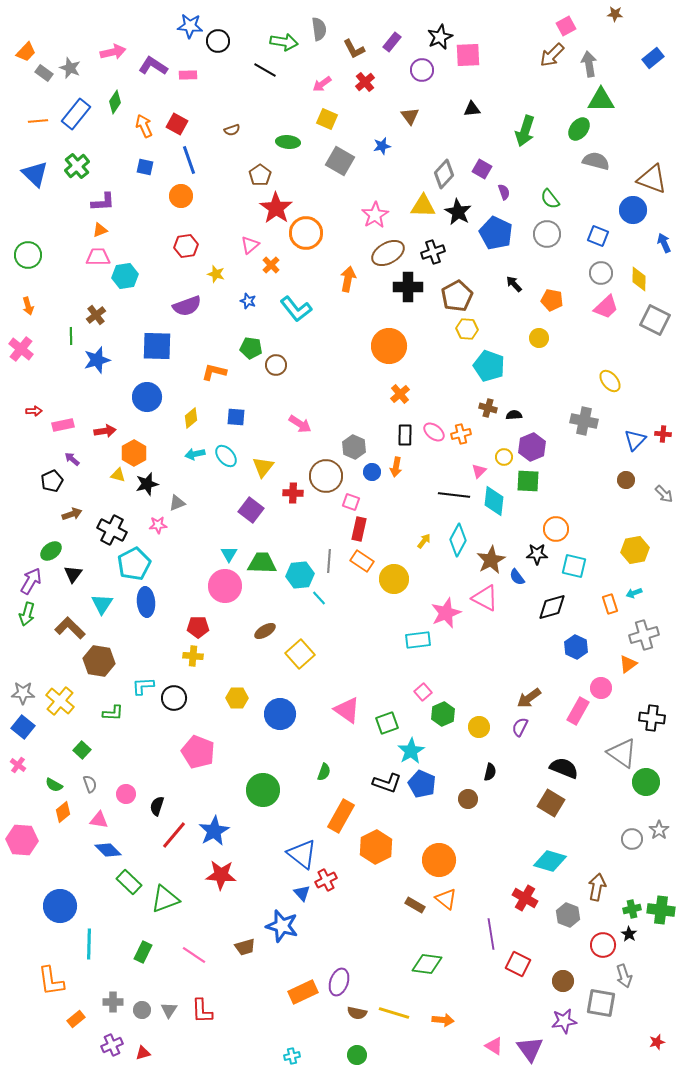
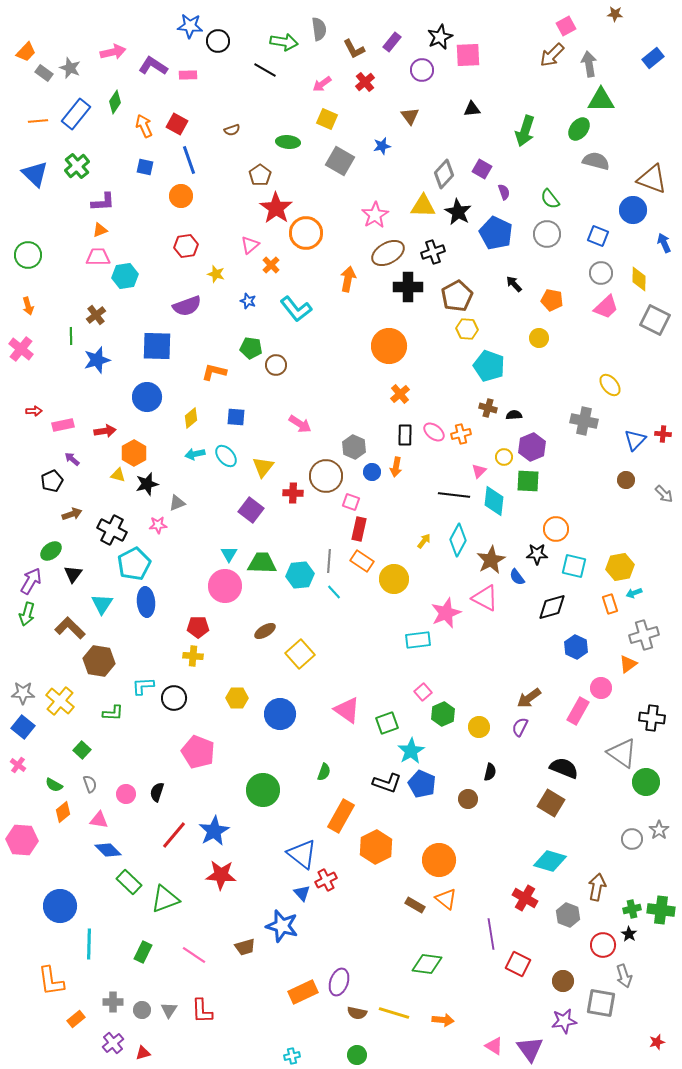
yellow ellipse at (610, 381): moved 4 px down
yellow hexagon at (635, 550): moved 15 px left, 17 px down
cyan line at (319, 598): moved 15 px right, 6 px up
black semicircle at (157, 806): moved 14 px up
purple cross at (112, 1045): moved 1 px right, 2 px up; rotated 15 degrees counterclockwise
